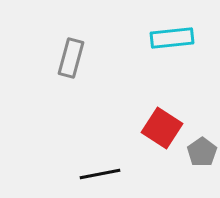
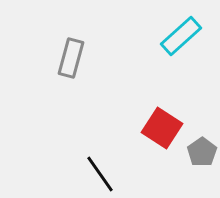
cyan rectangle: moved 9 px right, 2 px up; rotated 36 degrees counterclockwise
black line: rotated 66 degrees clockwise
